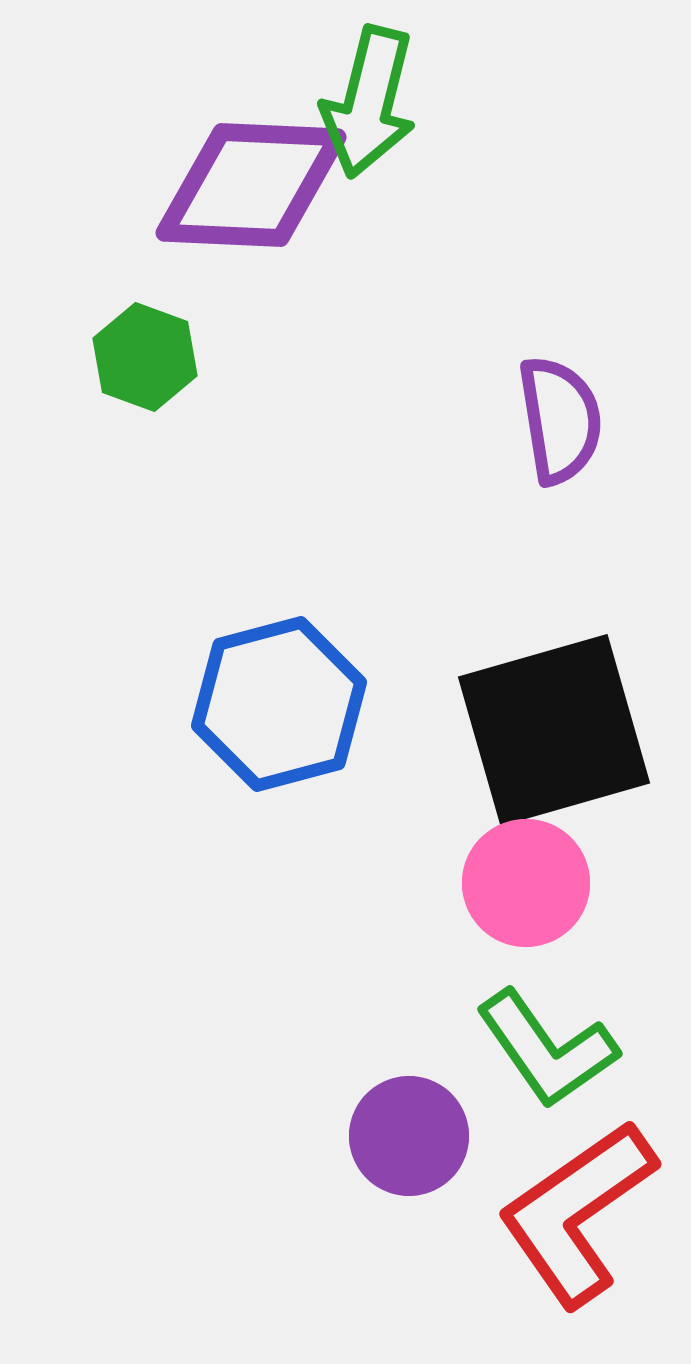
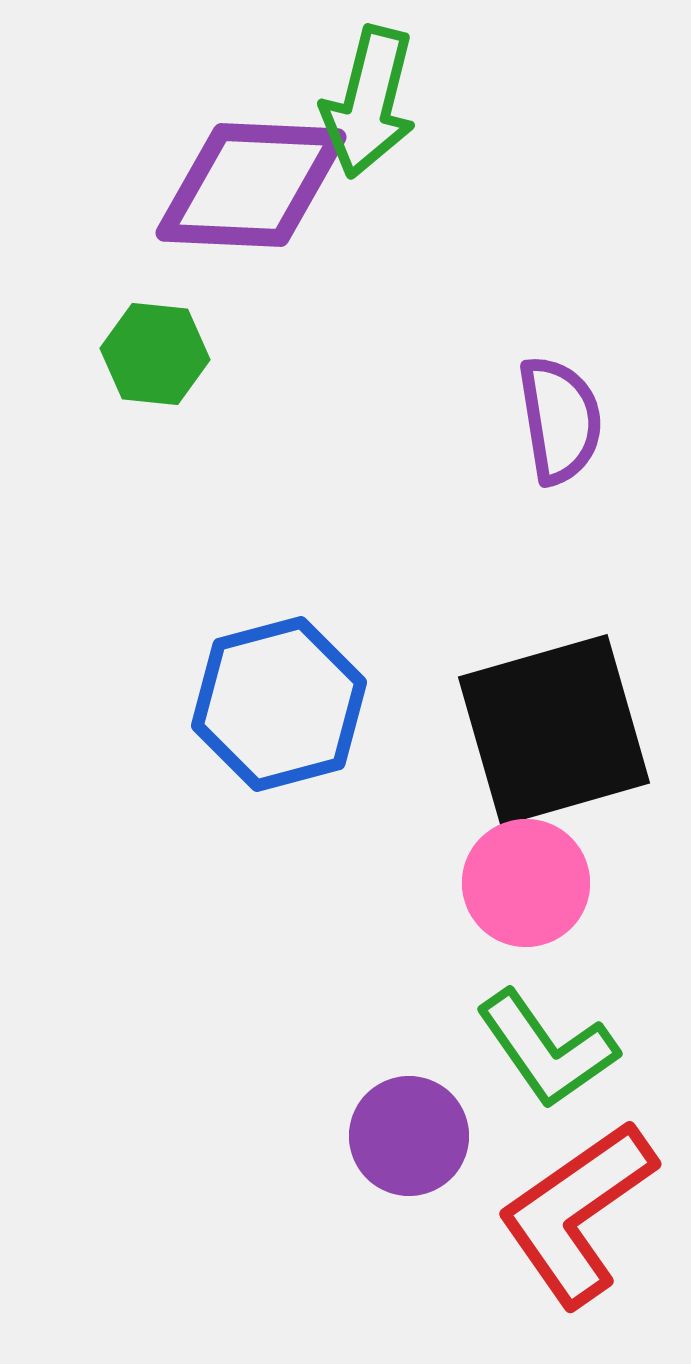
green hexagon: moved 10 px right, 3 px up; rotated 14 degrees counterclockwise
